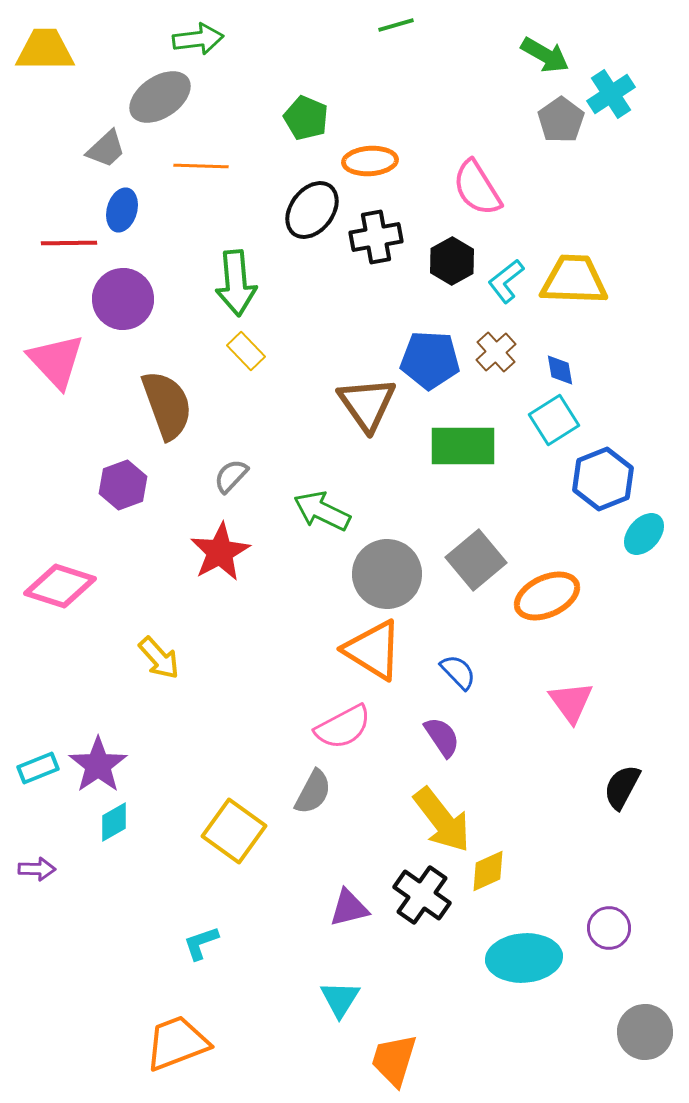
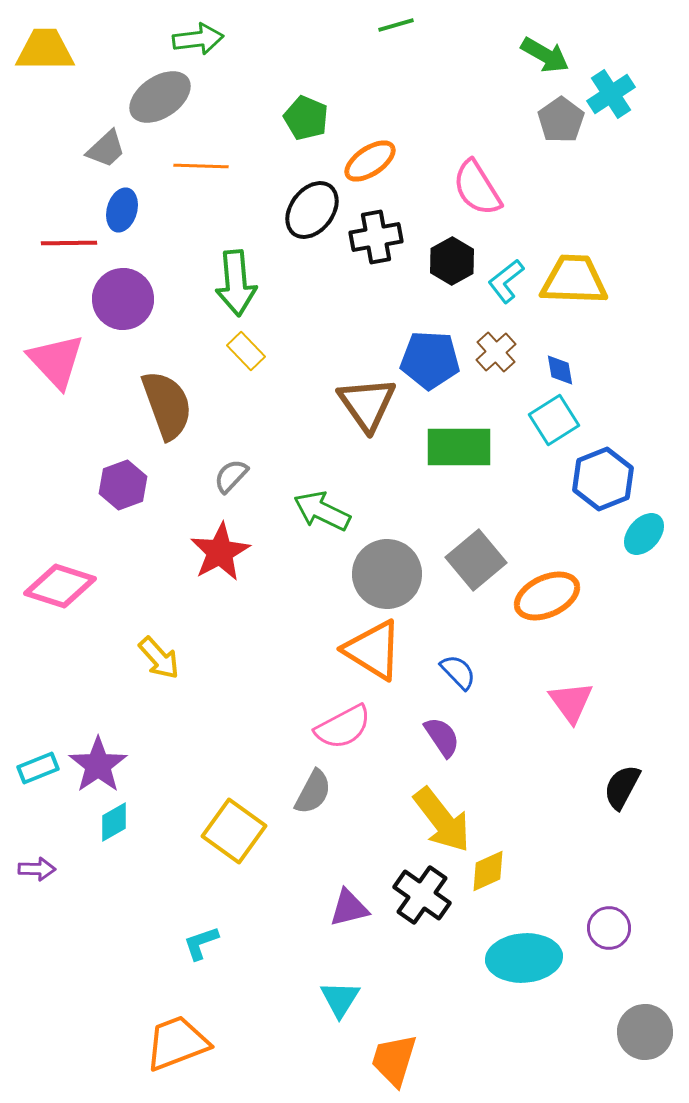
orange ellipse at (370, 161): rotated 30 degrees counterclockwise
green rectangle at (463, 446): moved 4 px left, 1 px down
